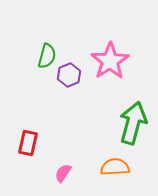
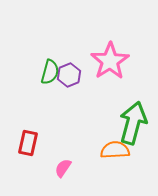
green semicircle: moved 3 px right, 16 px down
orange semicircle: moved 17 px up
pink semicircle: moved 5 px up
